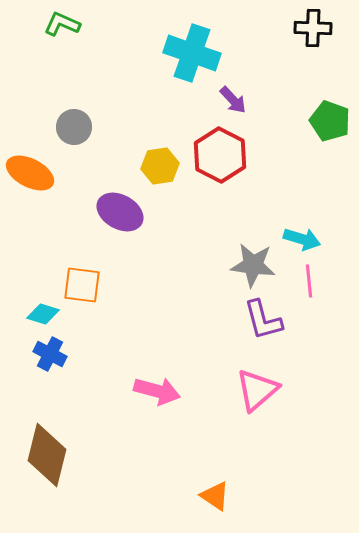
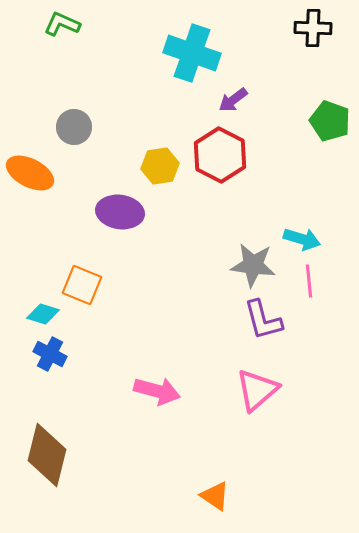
purple arrow: rotated 96 degrees clockwise
purple ellipse: rotated 21 degrees counterclockwise
orange square: rotated 15 degrees clockwise
